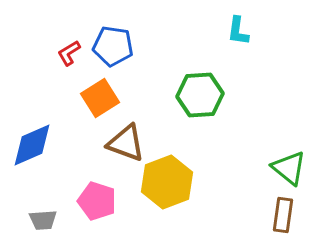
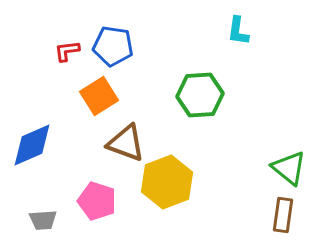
red L-shape: moved 2 px left, 2 px up; rotated 24 degrees clockwise
orange square: moved 1 px left, 2 px up
